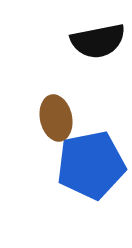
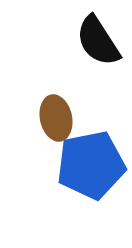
black semicircle: rotated 68 degrees clockwise
